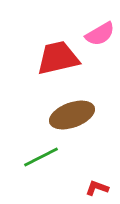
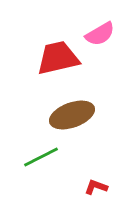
red L-shape: moved 1 px left, 1 px up
